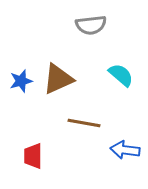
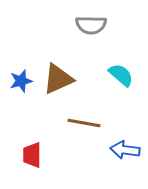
gray semicircle: rotated 8 degrees clockwise
red trapezoid: moved 1 px left, 1 px up
